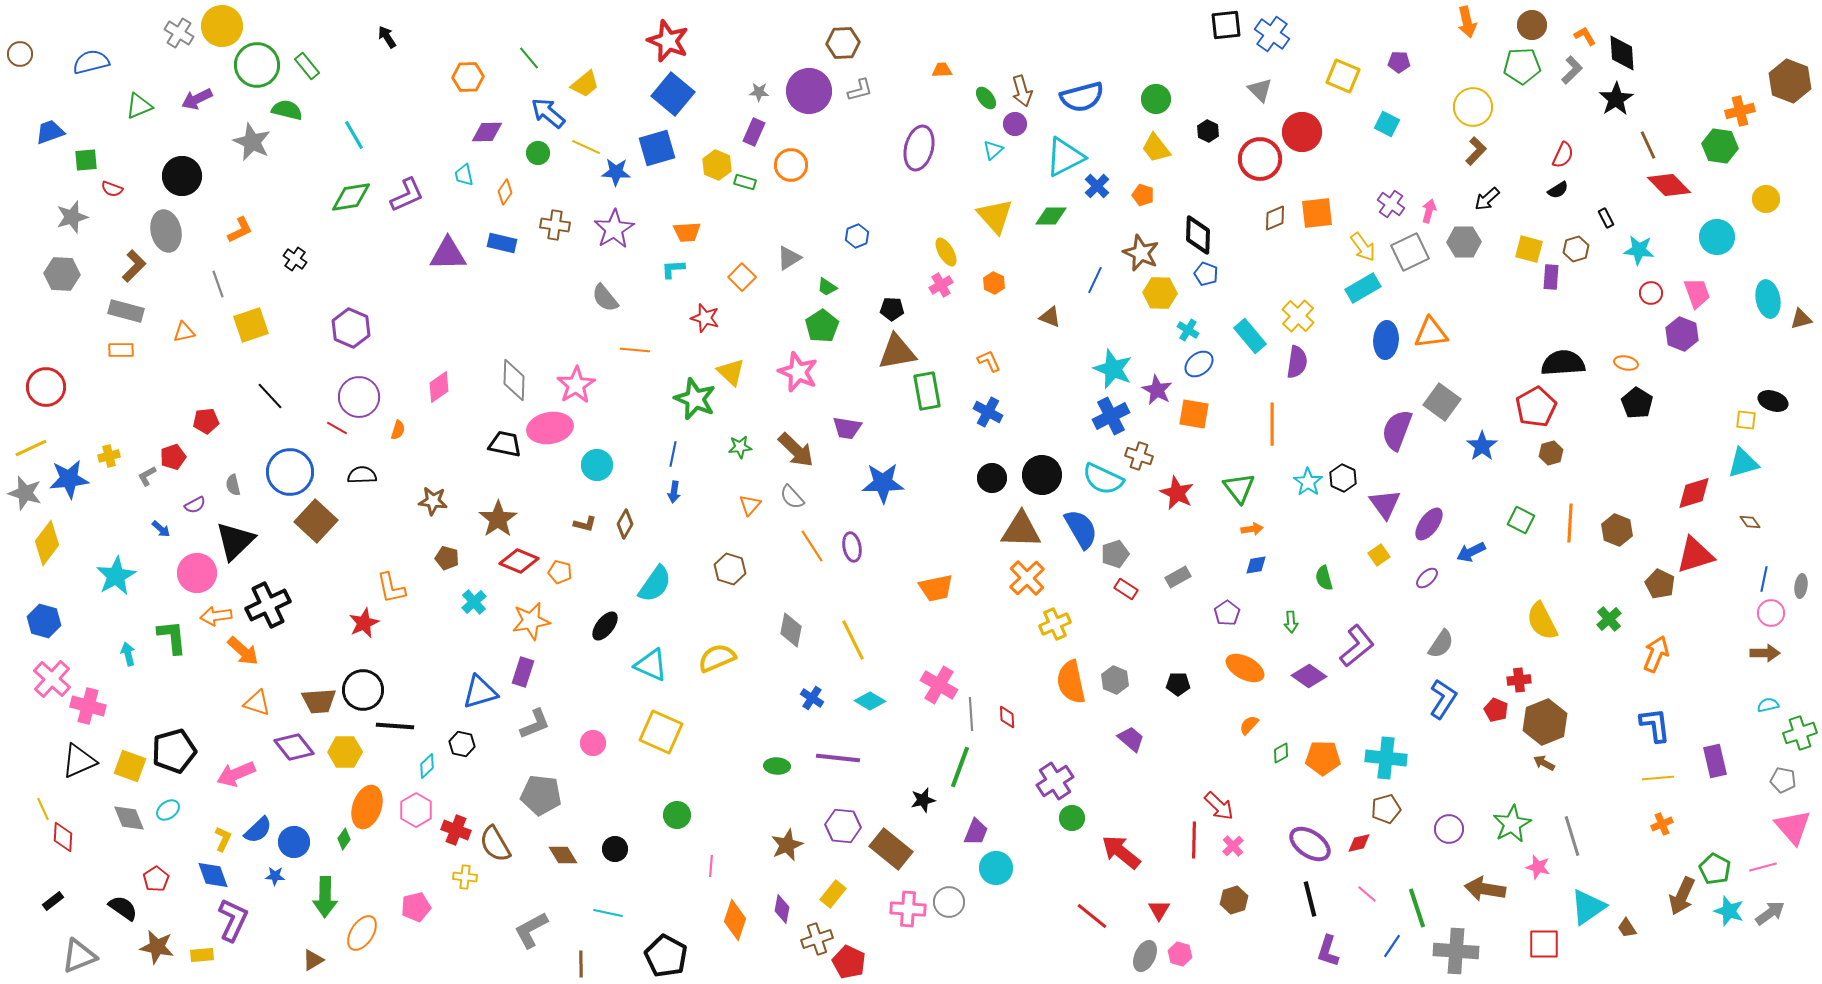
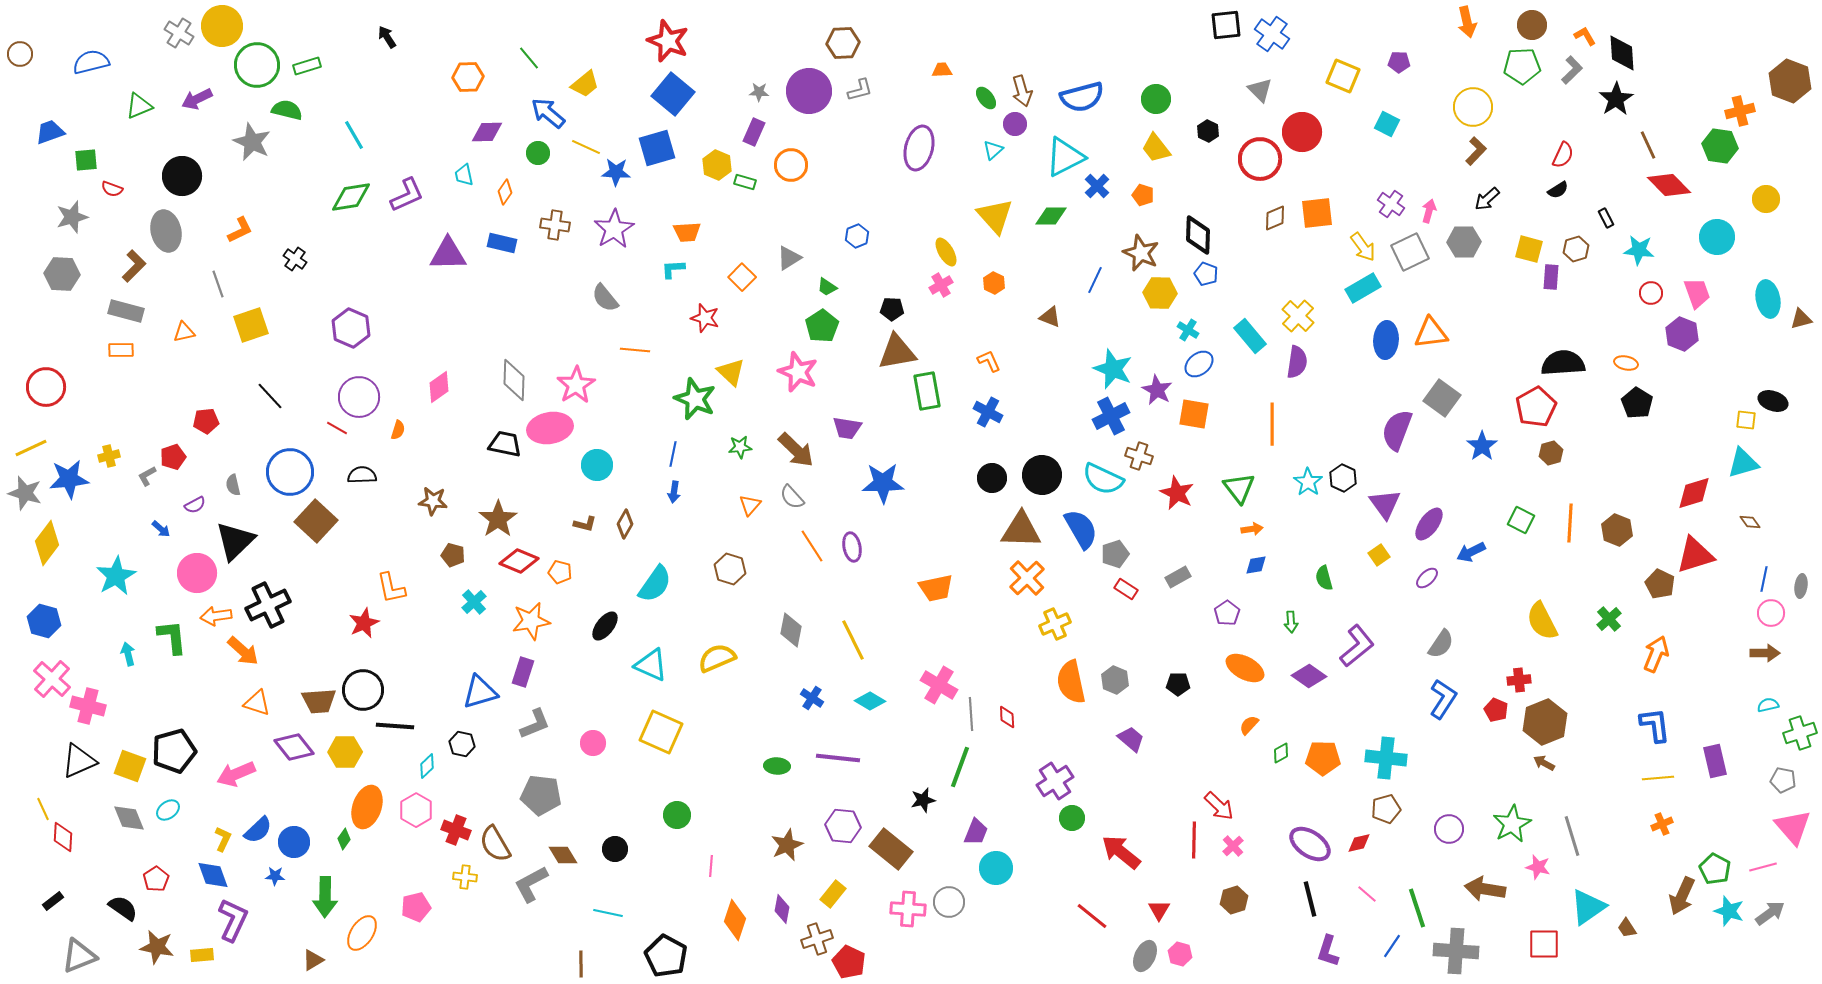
green rectangle at (307, 66): rotated 68 degrees counterclockwise
gray square at (1442, 402): moved 4 px up
brown pentagon at (447, 558): moved 6 px right, 3 px up
gray L-shape at (531, 930): moved 46 px up
